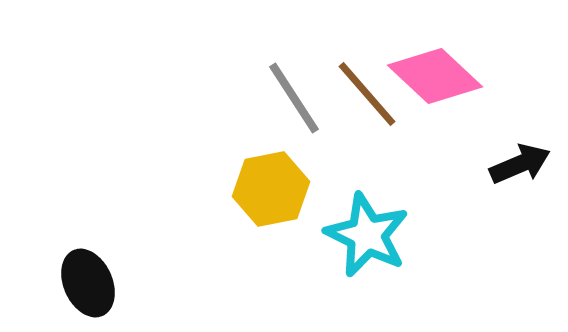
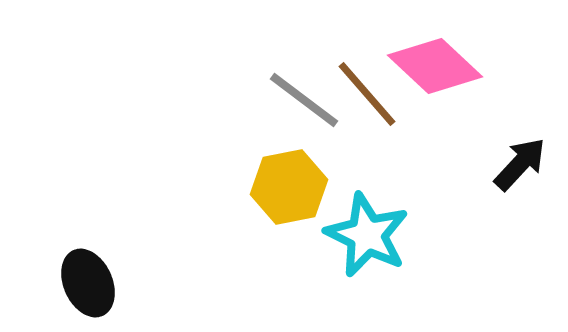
pink diamond: moved 10 px up
gray line: moved 10 px right, 2 px down; rotated 20 degrees counterclockwise
black arrow: rotated 24 degrees counterclockwise
yellow hexagon: moved 18 px right, 2 px up
